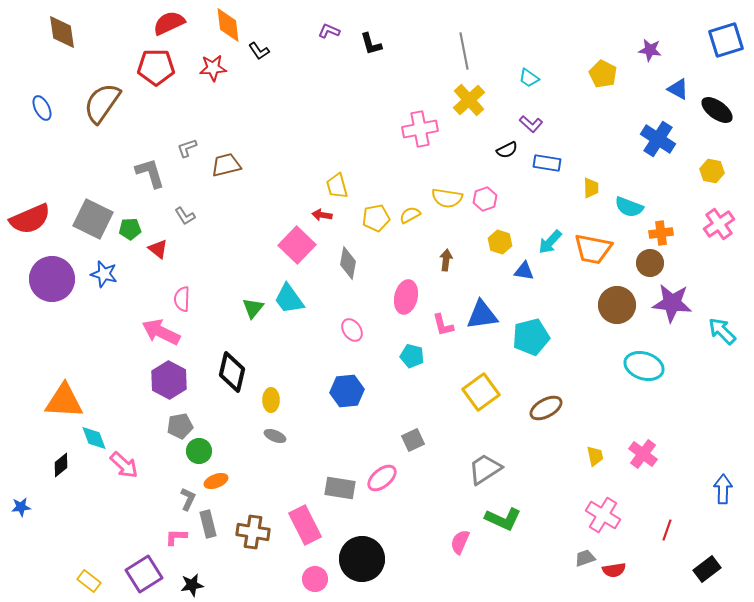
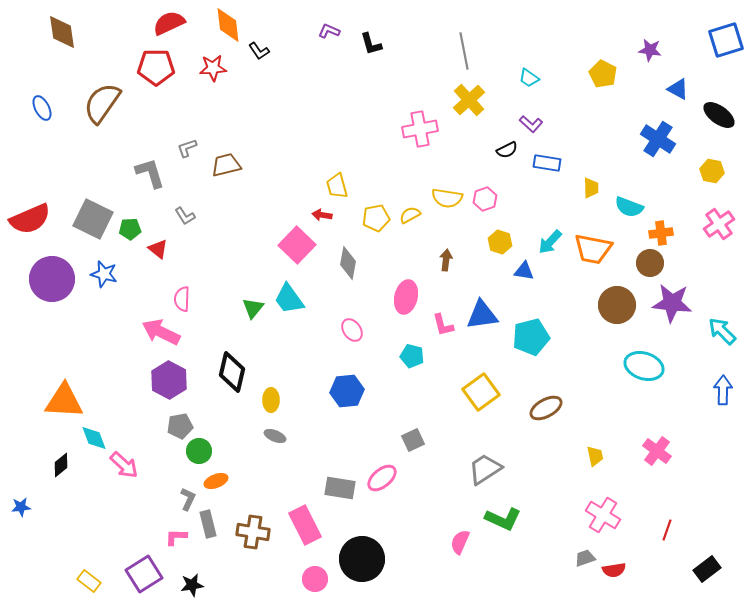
black ellipse at (717, 110): moved 2 px right, 5 px down
pink cross at (643, 454): moved 14 px right, 3 px up
blue arrow at (723, 489): moved 99 px up
